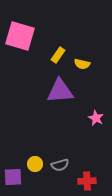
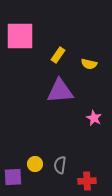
pink square: rotated 16 degrees counterclockwise
yellow semicircle: moved 7 px right
pink star: moved 2 px left
gray semicircle: rotated 114 degrees clockwise
